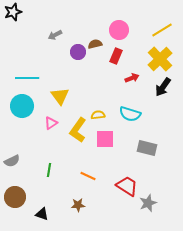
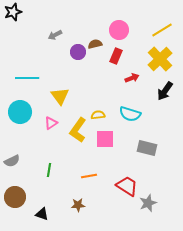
black arrow: moved 2 px right, 4 px down
cyan circle: moved 2 px left, 6 px down
orange line: moved 1 px right; rotated 35 degrees counterclockwise
